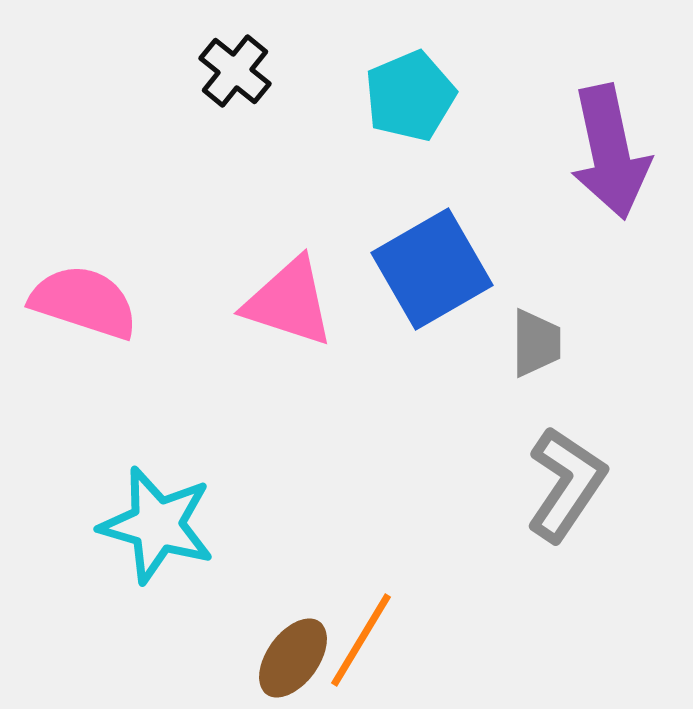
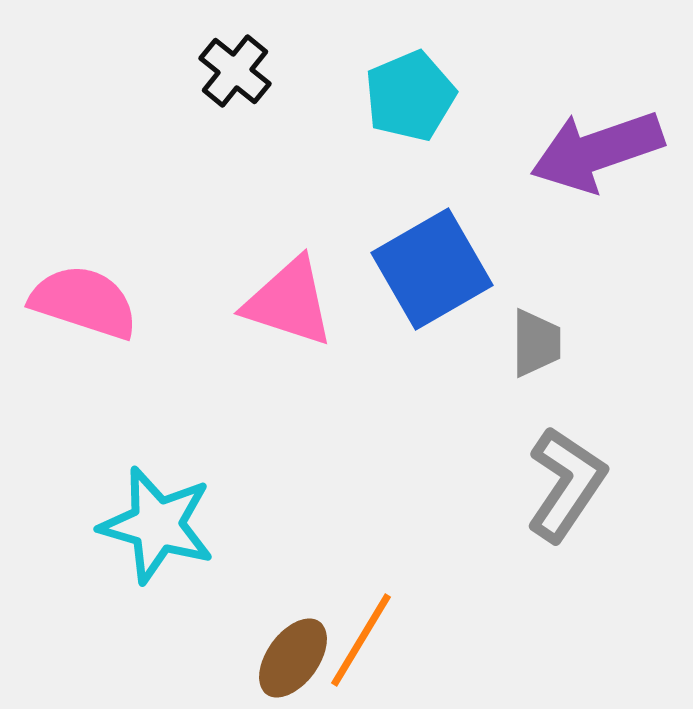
purple arrow: moved 13 px left, 1 px up; rotated 83 degrees clockwise
